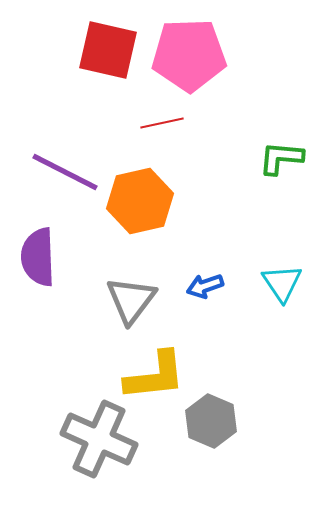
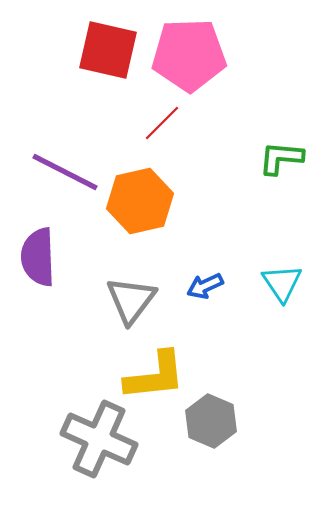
red line: rotated 33 degrees counterclockwise
blue arrow: rotated 6 degrees counterclockwise
